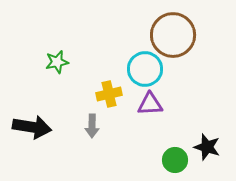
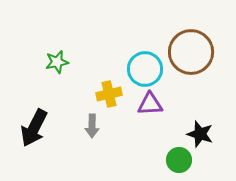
brown circle: moved 18 px right, 17 px down
black arrow: moved 2 px right, 1 px down; rotated 108 degrees clockwise
black star: moved 7 px left, 13 px up
green circle: moved 4 px right
